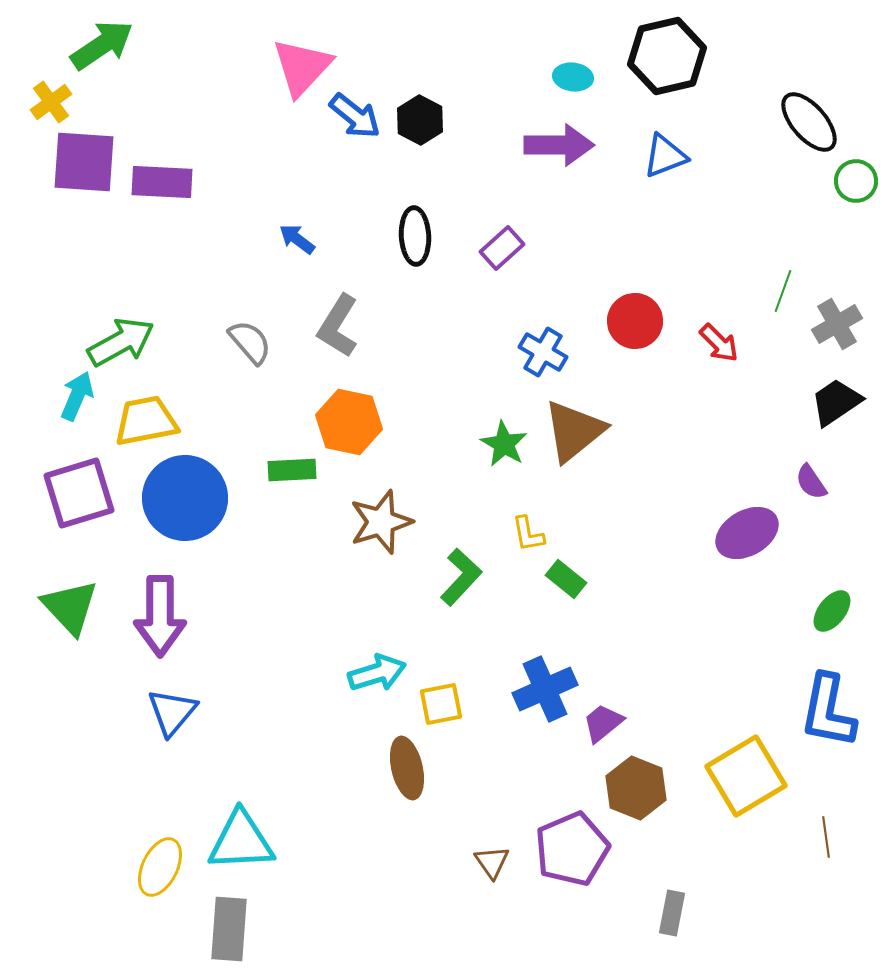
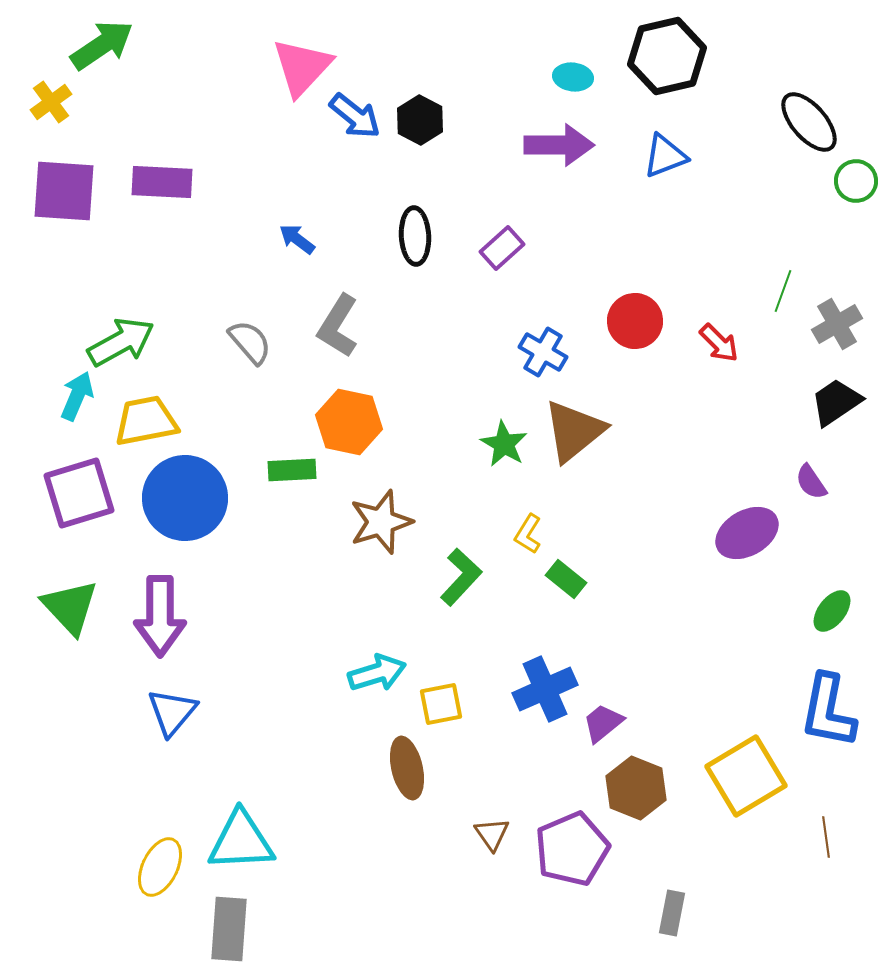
purple square at (84, 162): moved 20 px left, 29 px down
yellow L-shape at (528, 534): rotated 42 degrees clockwise
brown triangle at (492, 862): moved 28 px up
